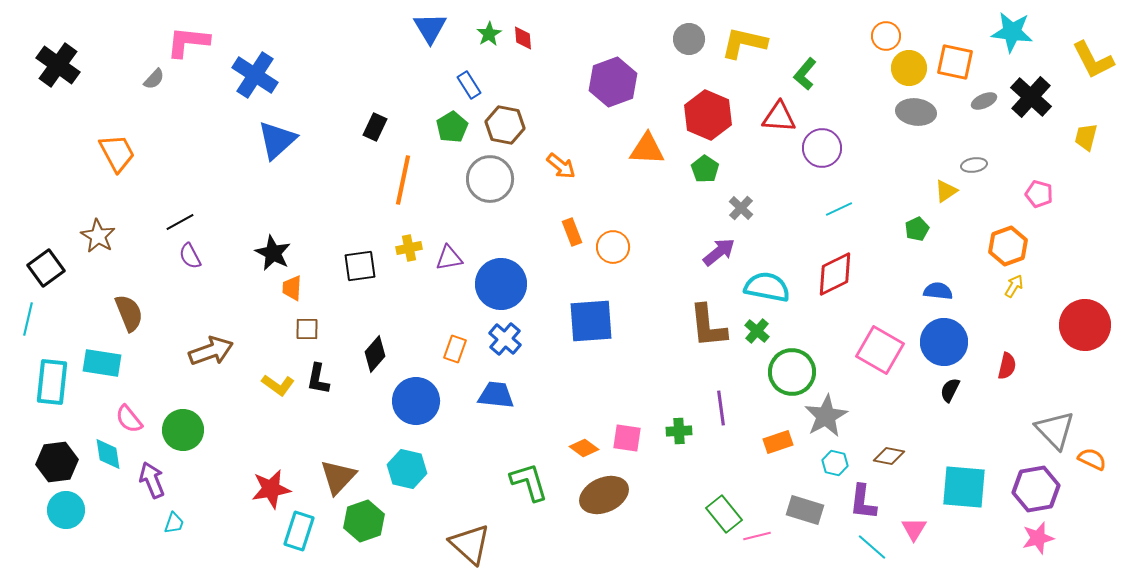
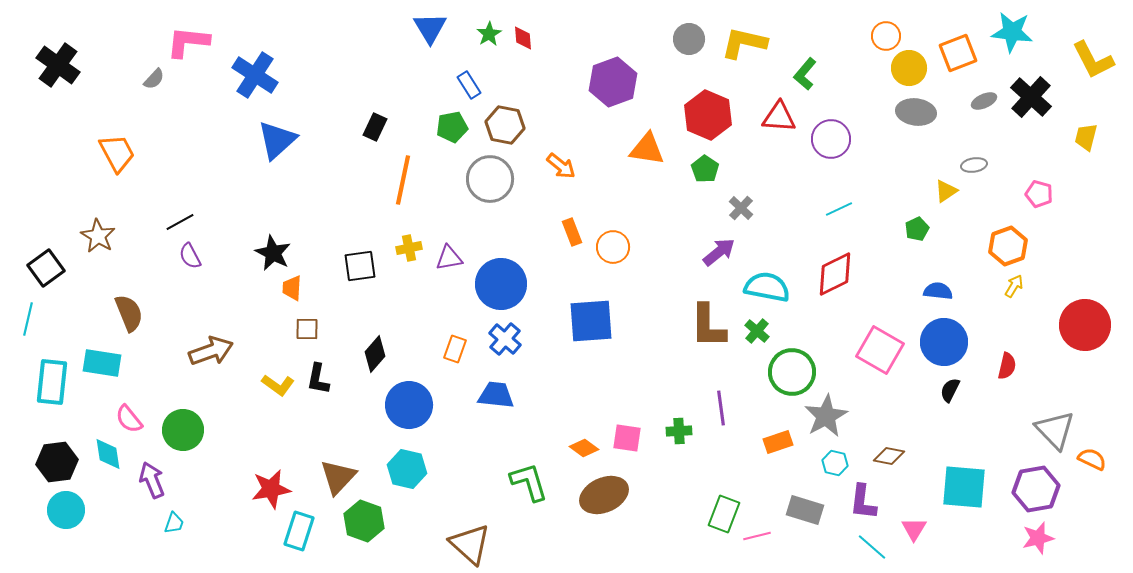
orange square at (955, 62): moved 3 px right, 9 px up; rotated 33 degrees counterclockwise
green pentagon at (452, 127): rotated 20 degrees clockwise
purple circle at (822, 148): moved 9 px right, 9 px up
orange triangle at (647, 149): rotated 6 degrees clockwise
brown L-shape at (708, 326): rotated 6 degrees clockwise
blue circle at (416, 401): moved 7 px left, 4 px down
green rectangle at (724, 514): rotated 60 degrees clockwise
green hexagon at (364, 521): rotated 21 degrees counterclockwise
